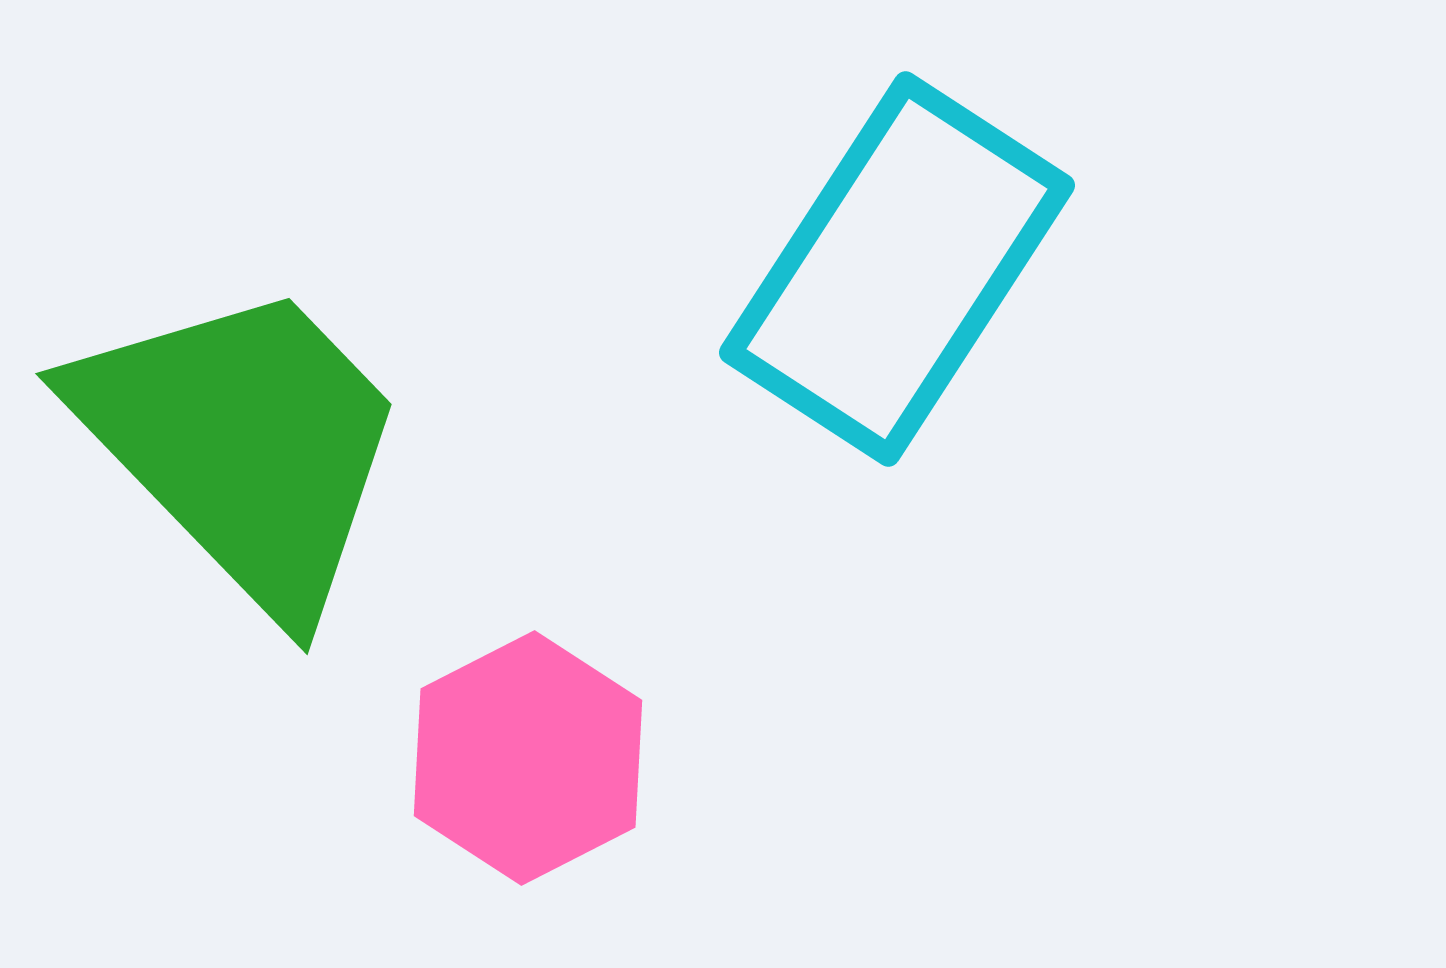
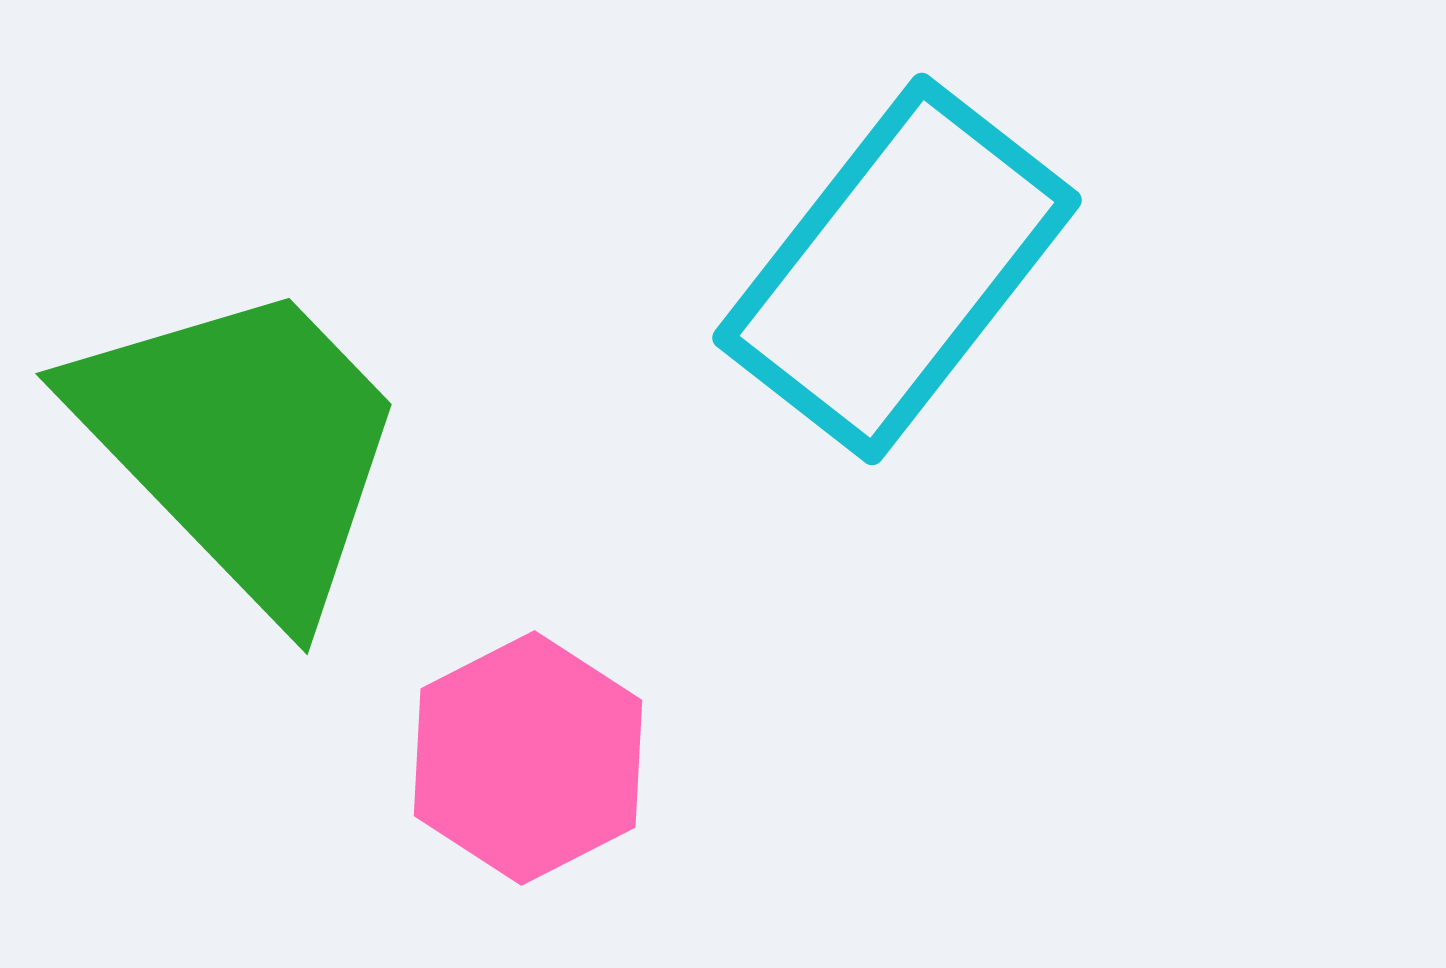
cyan rectangle: rotated 5 degrees clockwise
